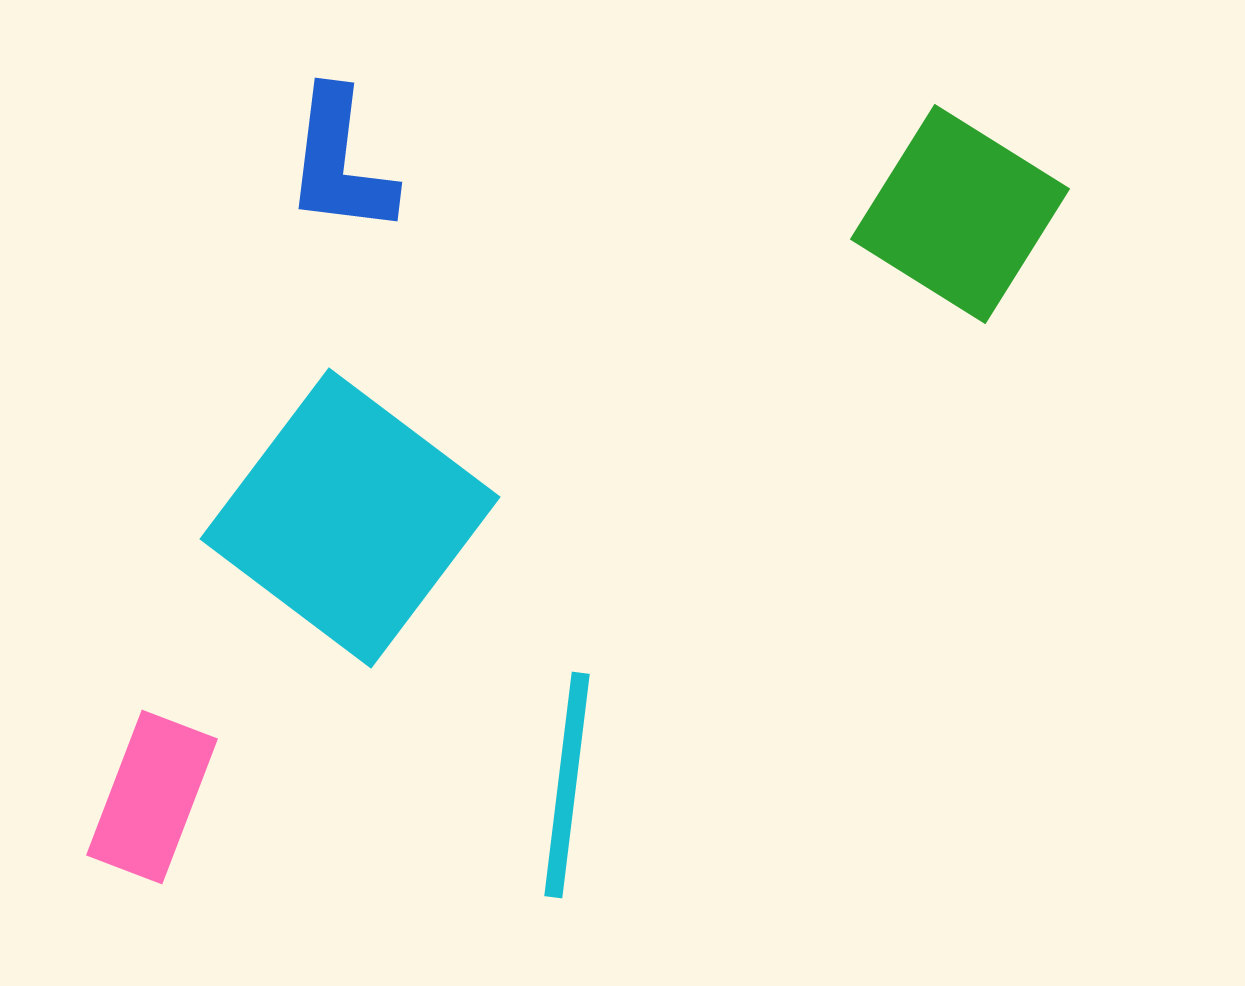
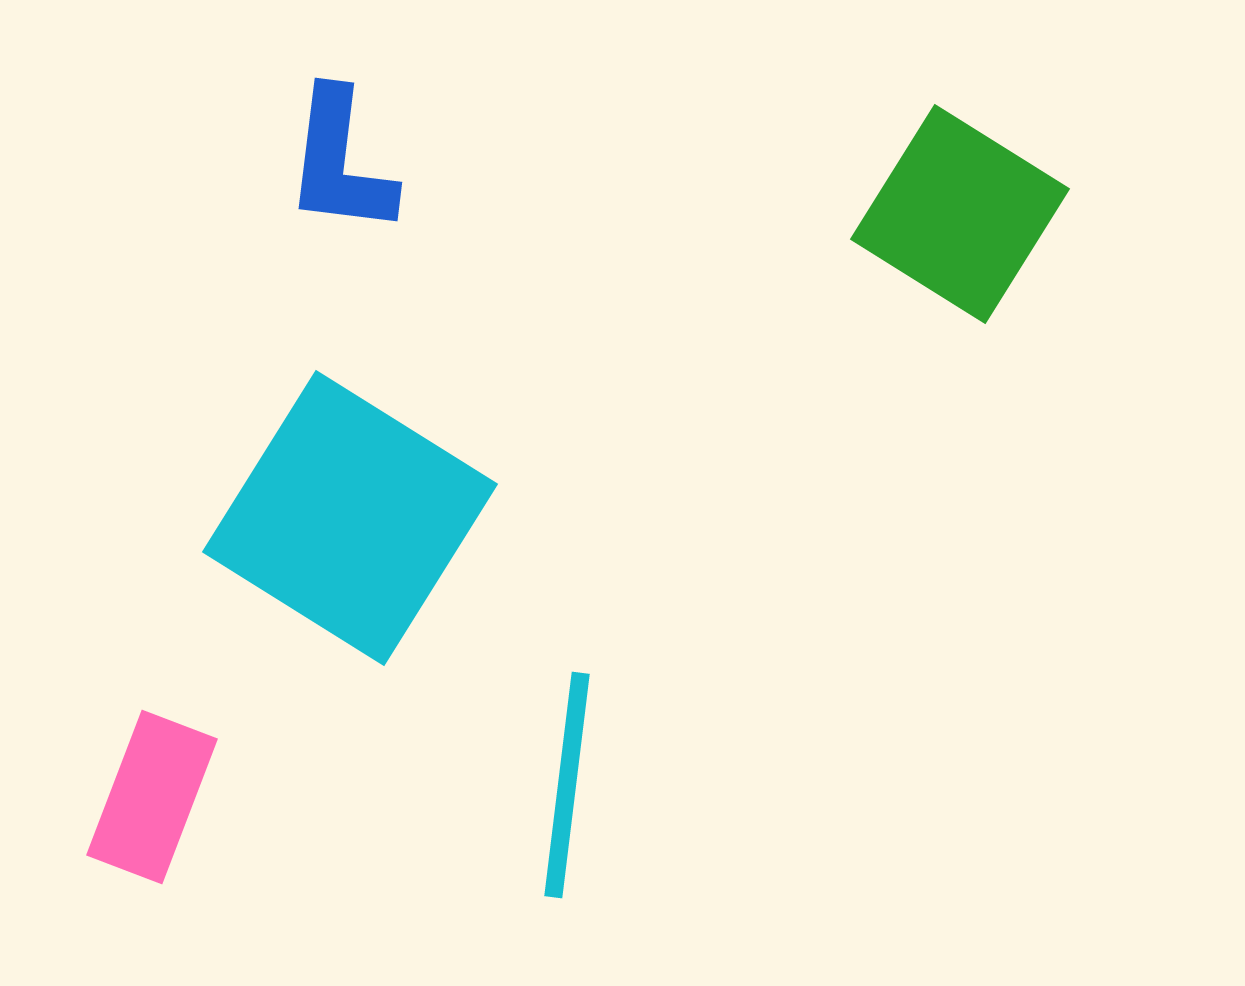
cyan square: rotated 5 degrees counterclockwise
